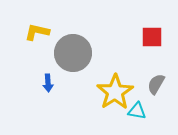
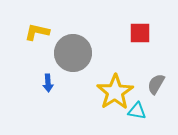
red square: moved 12 px left, 4 px up
